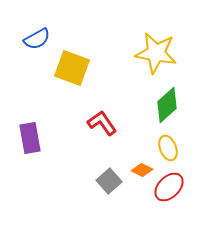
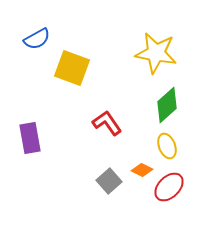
red L-shape: moved 5 px right
yellow ellipse: moved 1 px left, 2 px up
